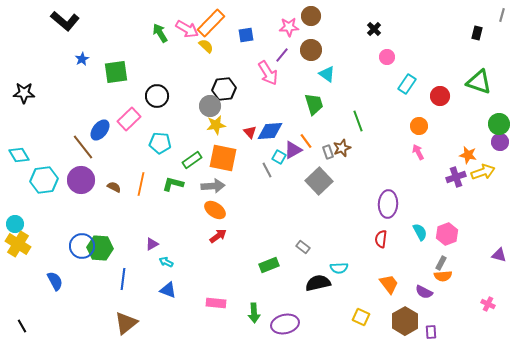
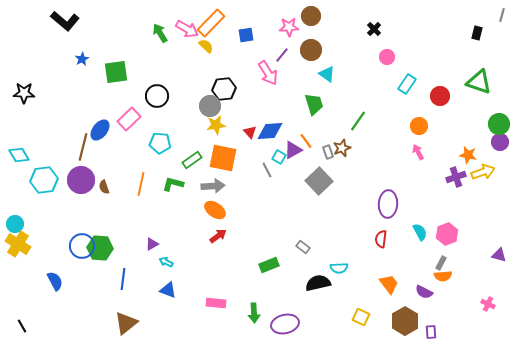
green line at (358, 121): rotated 55 degrees clockwise
brown line at (83, 147): rotated 52 degrees clockwise
brown semicircle at (114, 187): moved 10 px left; rotated 136 degrees counterclockwise
